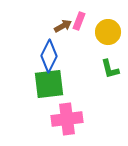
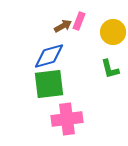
yellow circle: moved 5 px right
blue diamond: rotated 48 degrees clockwise
